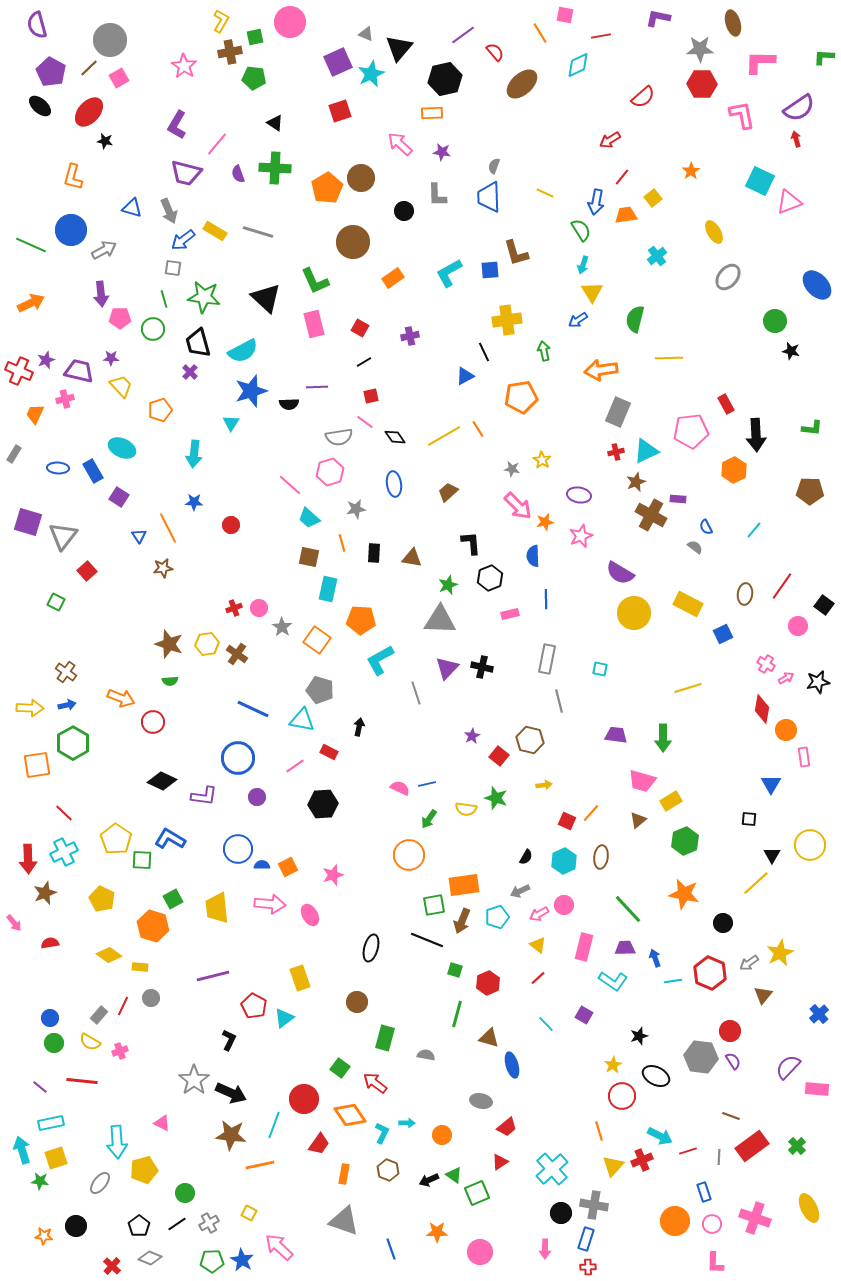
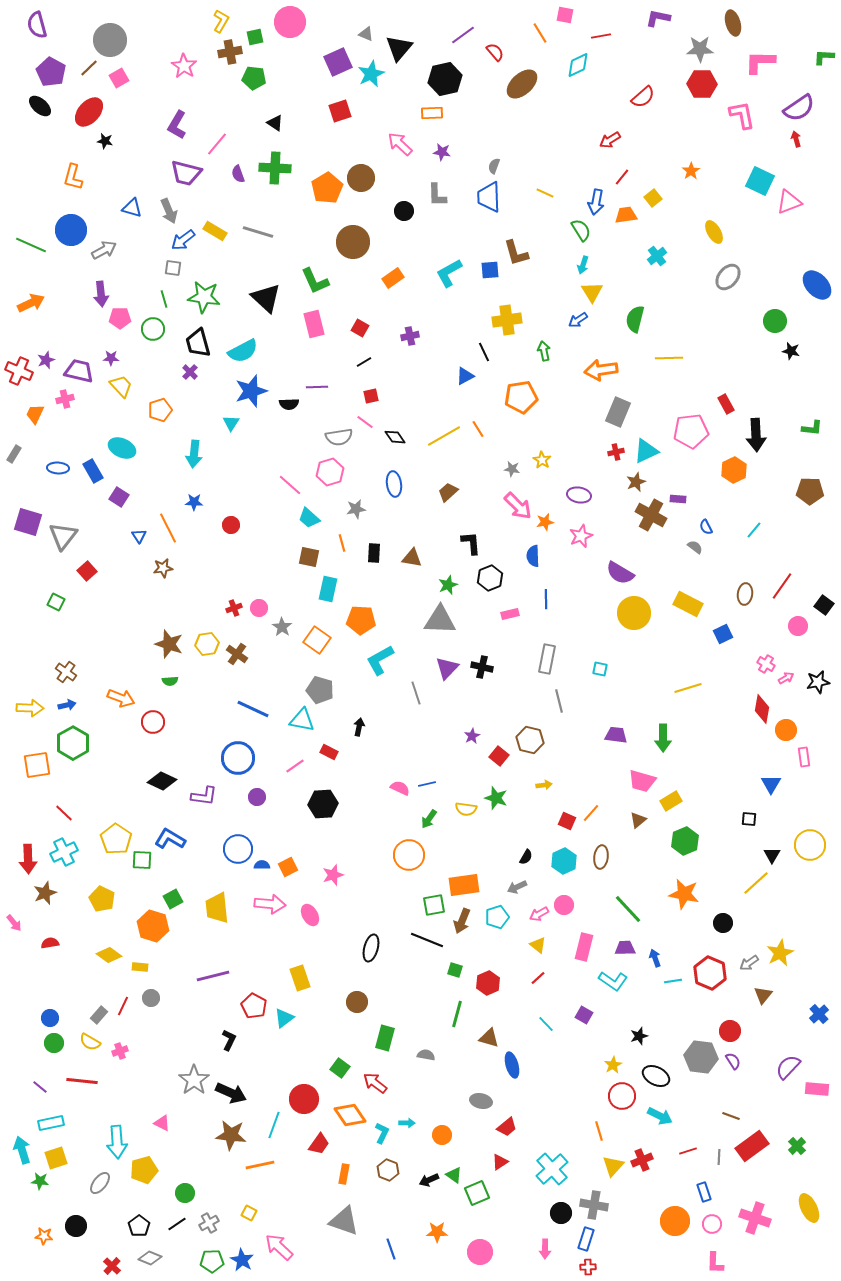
gray arrow at (520, 891): moved 3 px left, 4 px up
cyan arrow at (660, 1136): moved 20 px up
